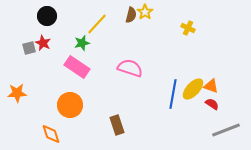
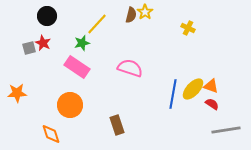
gray line: rotated 12 degrees clockwise
